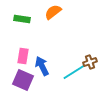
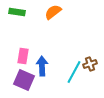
green rectangle: moved 5 px left, 7 px up
brown cross: moved 2 px down
blue arrow: rotated 24 degrees clockwise
cyan line: rotated 30 degrees counterclockwise
purple square: moved 1 px right
